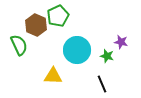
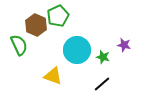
purple star: moved 3 px right, 3 px down
green star: moved 4 px left, 1 px down
yellow triangle: rotated 18 degrees clockwise
black line: rotated 72 degrees clockwise
